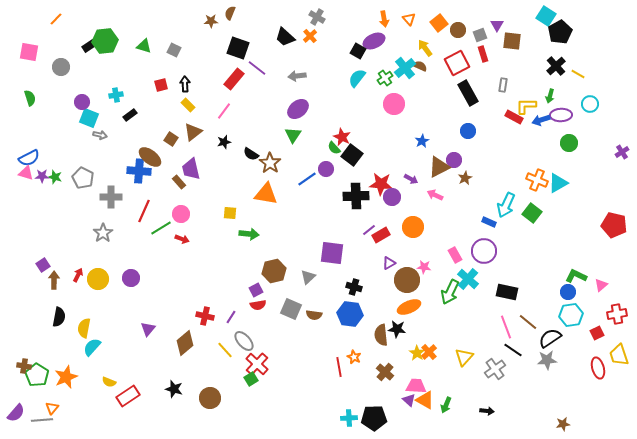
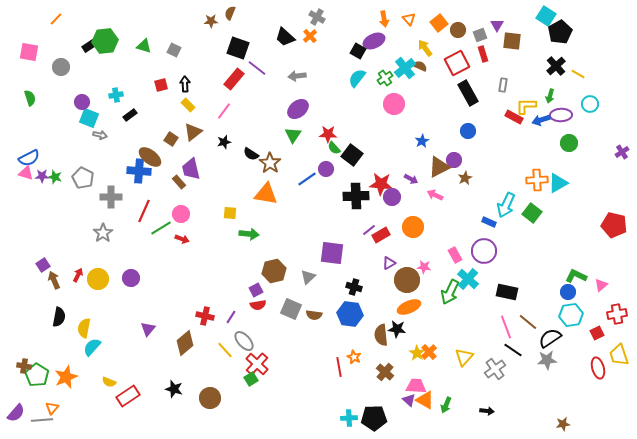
red star at (342, 137): moved 14 px left, 3 px up; rotated 24 degrees counterclockwise
orange cross at (537, 180): rotated 25 degrees counterclockwise
brown arrow at (54, 280): rotated 24 degrees counterclockwise
